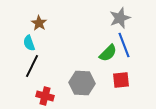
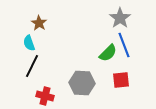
gray star: rotated 15 degrees counterclockwise
